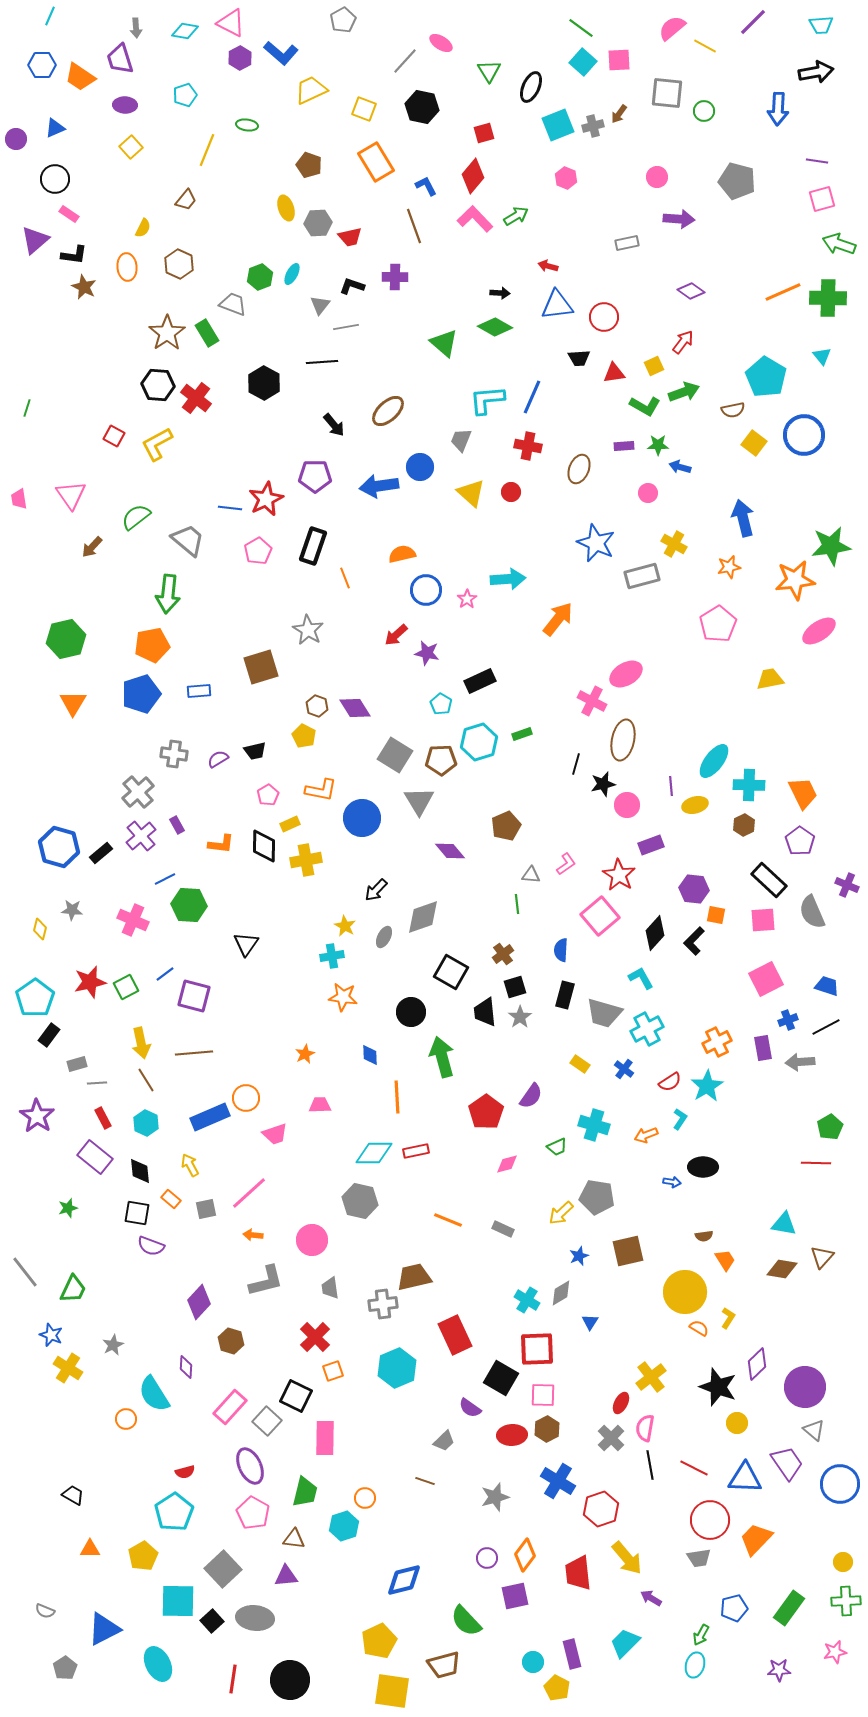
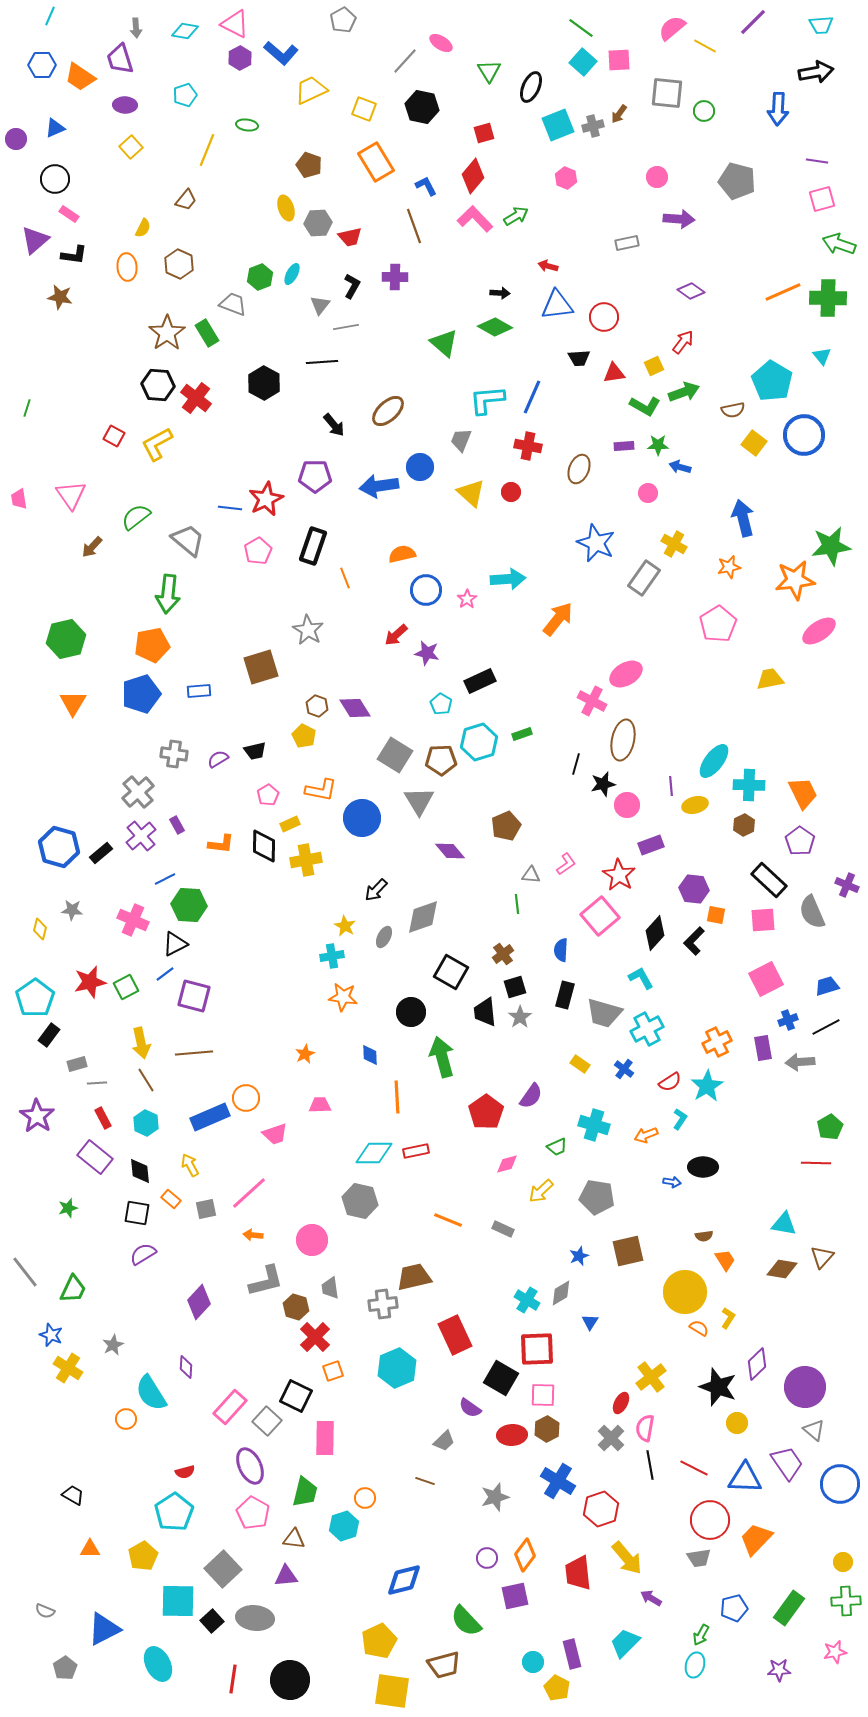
pink triangle at (231, 23): moved 4 px right, 1 px down
black L-shape at (352, 286): rotated 100 degrees clockwise
brown star at (84, 287): moved 24 px left, 10 px down; rotated 15 degrees counterclockwise
cyan pentagon at (766, 377): moved 6 px right, 4 px down
gray rectangle at (642, 576): moved 2 px right, 2 px down; rotated 40 degrees counterclockwise
black triangle at (246, 944): moved 71 px left; rotated 28 degrees clockwise
blue trapezoid at (827, 986): rotated 35 degrees counterclockwise
yellow arrow at (561, 1213): moved 20 px left, 22 px up
purple semicircle at (151, 1246): moved 8 px left, 8 px down; rotated 128 degrees clockwise
brown hexagon at (231, 1341): moved 65 px right, 34 px up
cyan semicircle at (154, 1394): moved 3 px left, 1 px up
